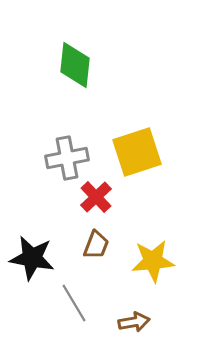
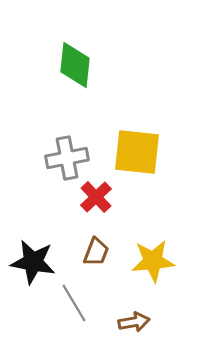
yellow square: rotated 24 degrees clockwise
brown trapezoid: moved 7 px down
black star: moved 1 px right, 4 px down
